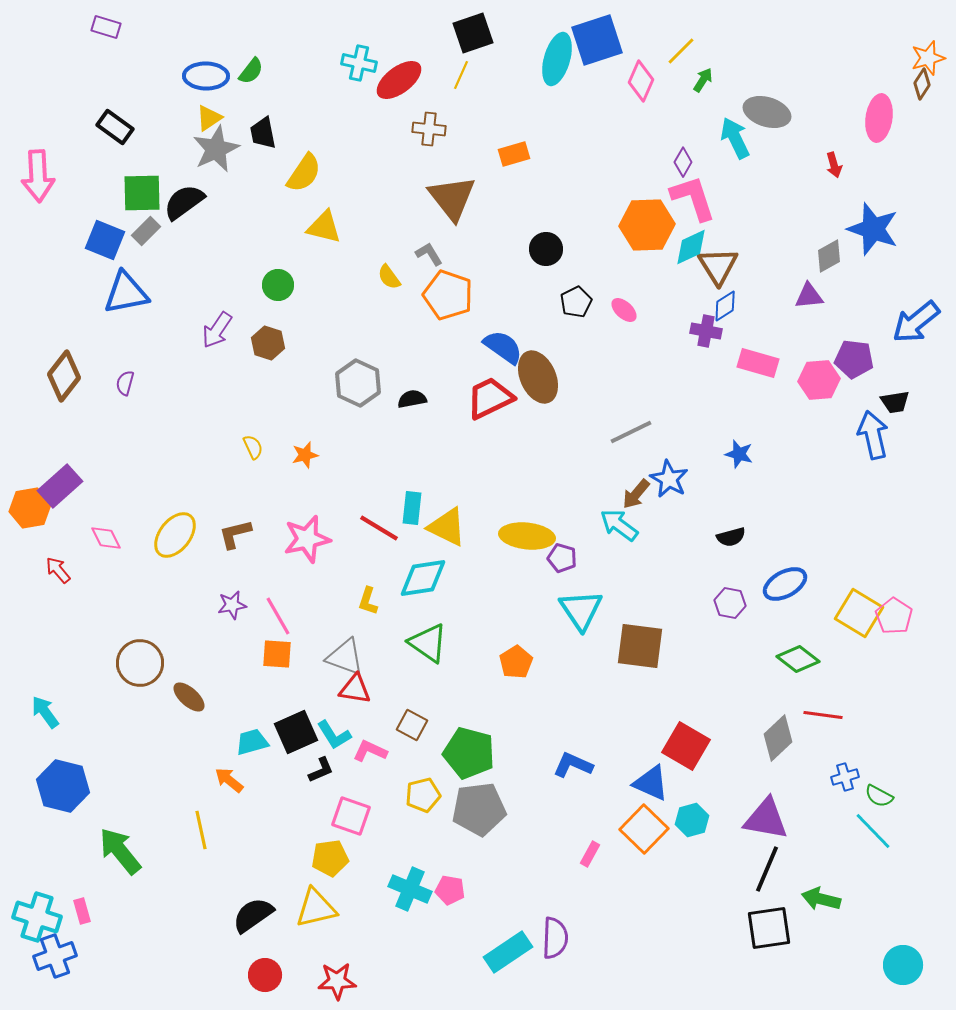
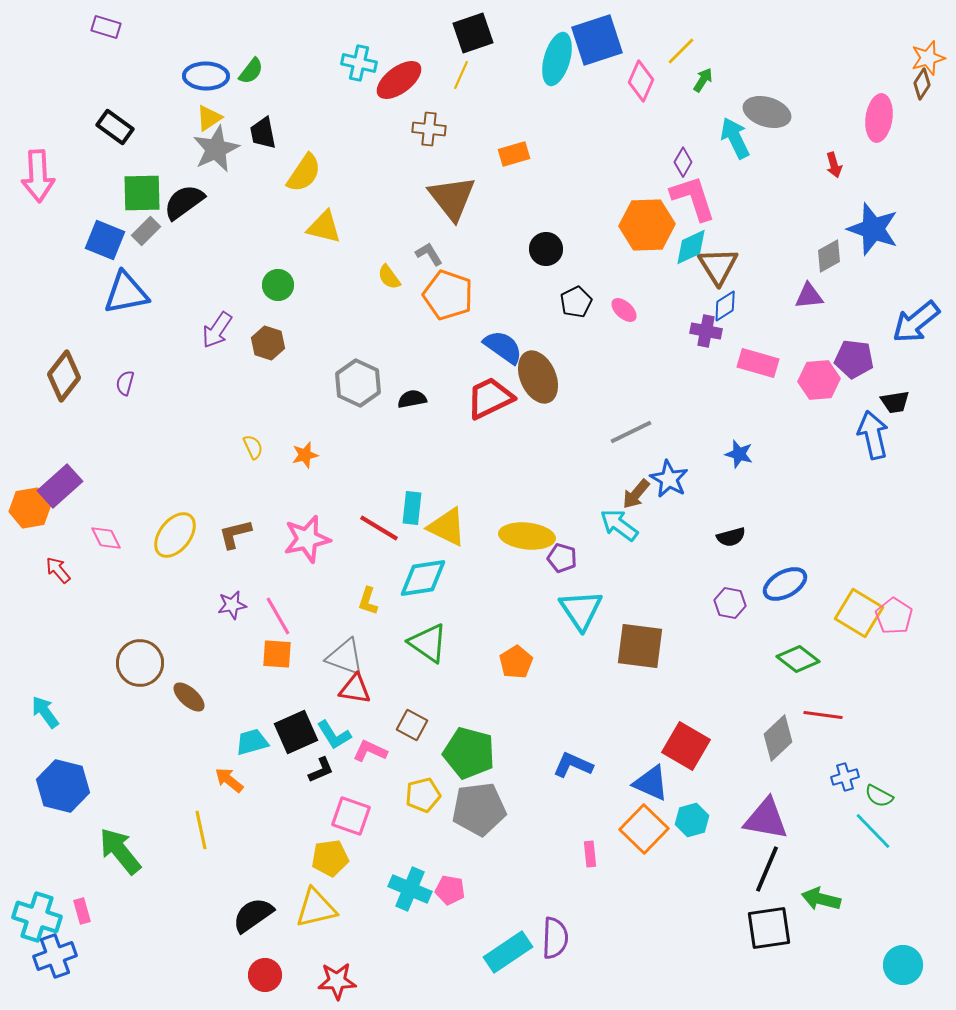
pink rectangle at (590, 854): rotated 35 degrees counterclockwise
